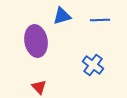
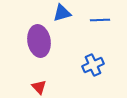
blue triangle: moved 3 px up
purple ellipse: moved 3 px right
blue cross: rotated 30 degrees clockwise
